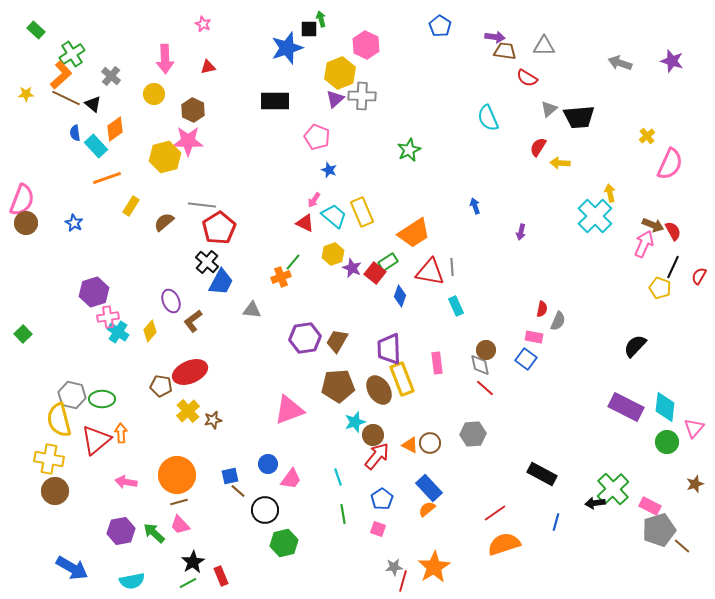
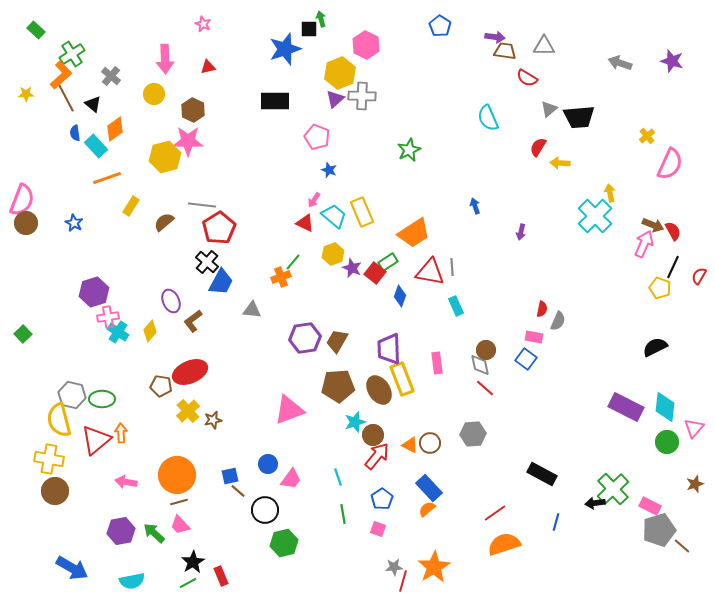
blue star at (287, 48): moved 2 px left, 1 px down
brown line at (66, 98): rotated 36 degrees clockwise
black semicircle at (635, 346): moved 20 px right, 1 px down; rotated 20 degrees clockwise
